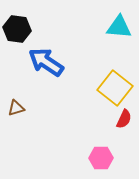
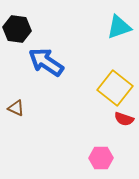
cyan triangle: rotated 24 degrees counterclockwise
brown triangle: rotated 42 degrees clockwise
red semicircle: rotated 84 degrees clockwise
